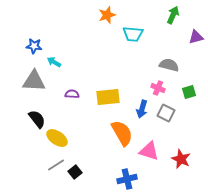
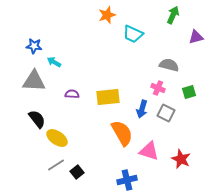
cyan trapezoid: rotated 20 degrees clockwise
black square: moved 2 px right
blue cross: moved 1 px down
